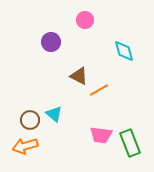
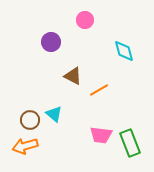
brown triangle: moved 6 px left
